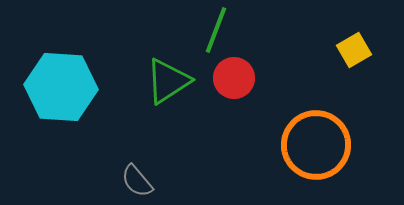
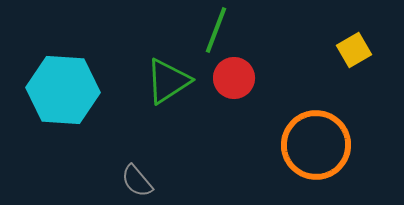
cyan hexagon: moved 2 px right, 3 px down
